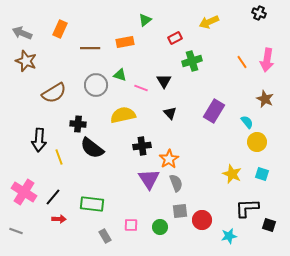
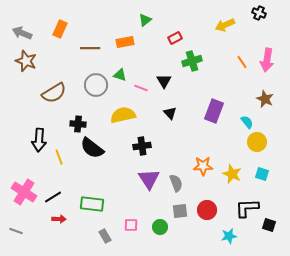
yellow arrow at (209, 22): moved 16 px right, 3 px down
purple rectangle at (214, 111): rotated 10 degrees counterclockwise
orange star at (169, 159): moved 34 px right, 7 px down; rotated 30 degrees clockwise
black line at (53, 197): rotated 18 degrees clockwise
red circle at (202, 220): moved 5 px right, 10 px up
